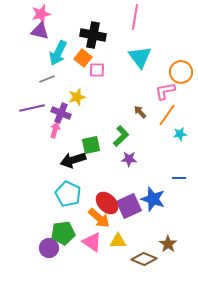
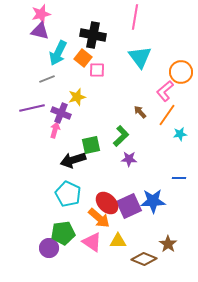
pink L-shape: rotated 30 degrees counterclockwise
blue star: moved 2 px down; rotated 20 degrees counterclockwise
